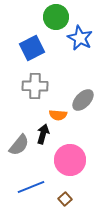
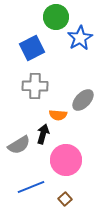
blue star: rotated 15 degrees clockwise
gray semicircle: rotated 20 degrees clockwise
pink circle: moved 4 px left
